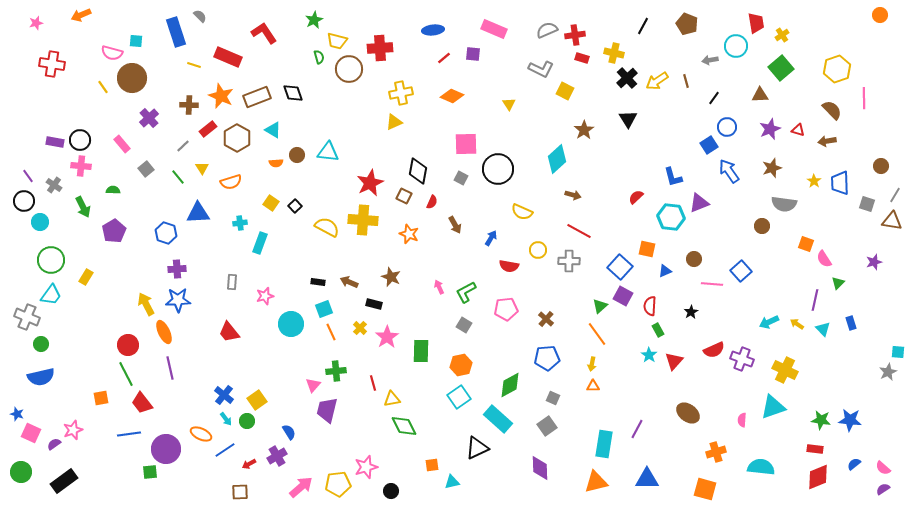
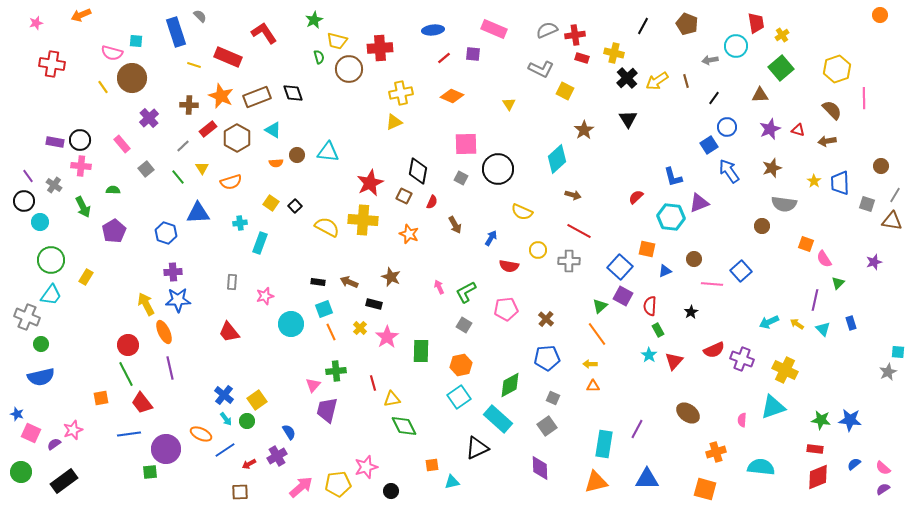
purple cross at (177, 269): moved 4 px left, 3 px down
yellow arrow at (592, 364): moved 2 px left; rotated 80 degrees clockwise
